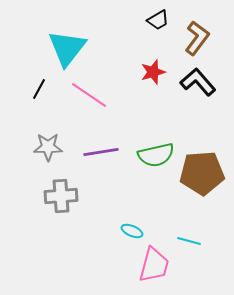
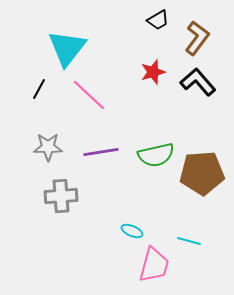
pink line: rotated 9 degrees clockwise
